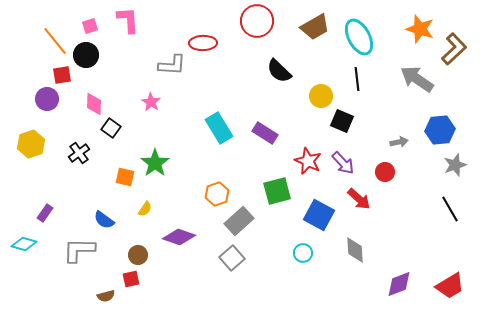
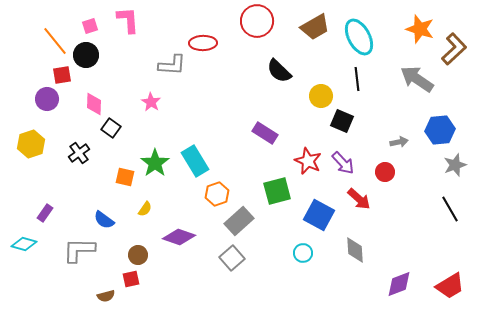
cyan rectangle at (219, 128): moved 24 px left, 33 px down
